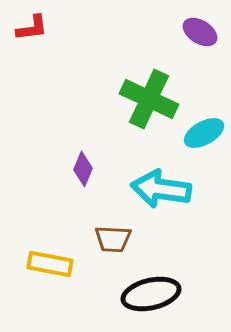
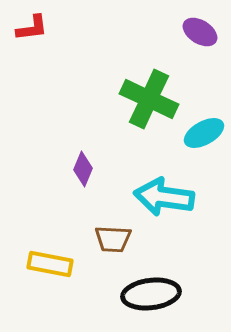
cyan arrow: moved 3 px right, 8 px down
black ellipse: rotated 6 degrees clockwise
